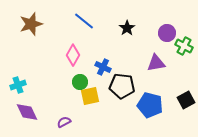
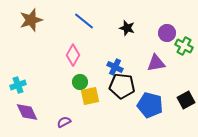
brown star: moved 4 px up
black star: rotated 21 degrees counterclockwise
blue cross: moved 12 px right
